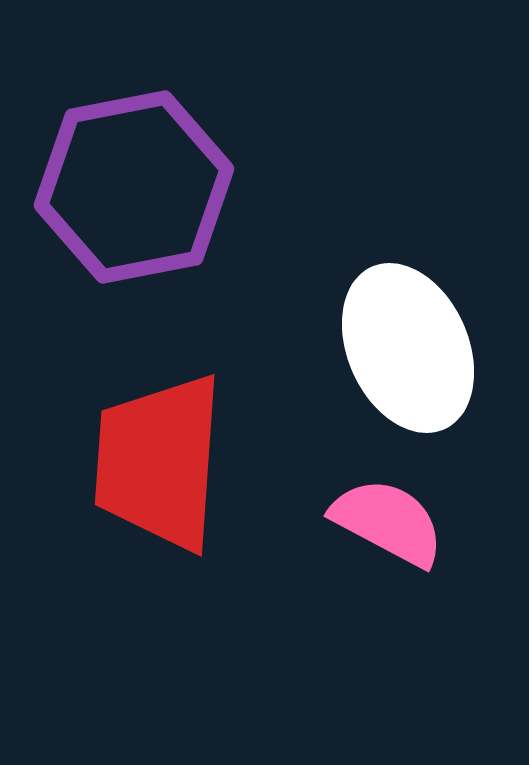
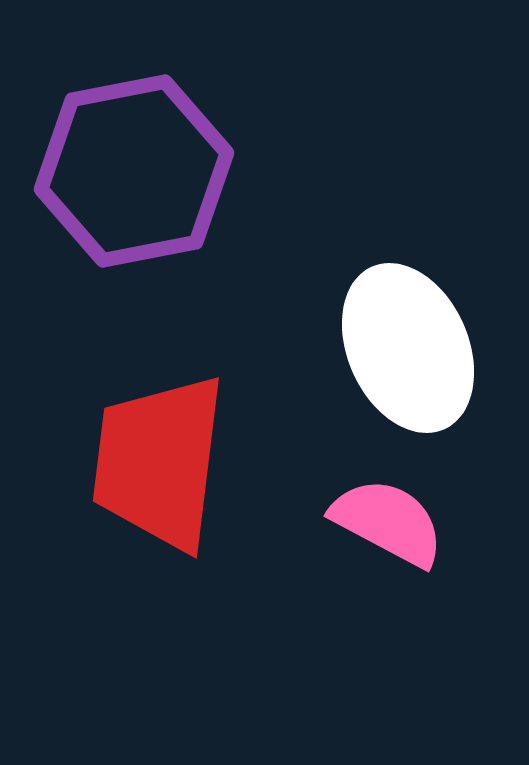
purple hexagon: moved 16 px up
red trapezoid: rotated 3 degrees clockwise
